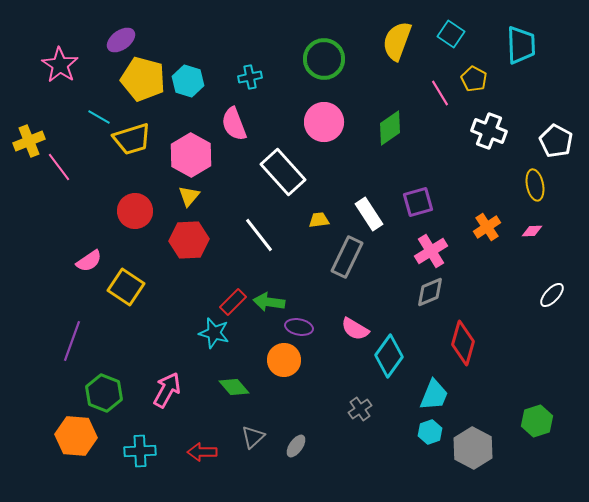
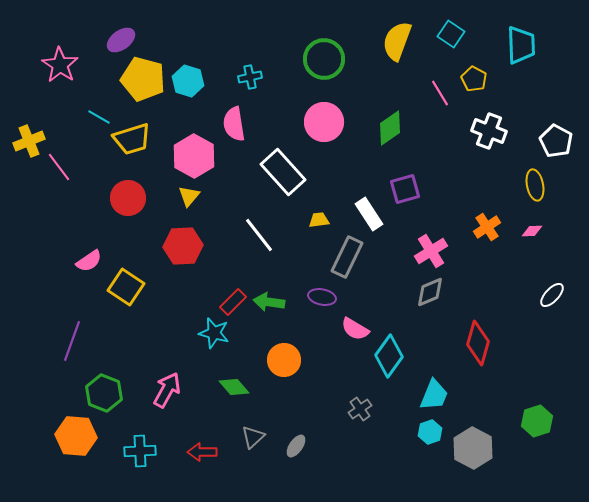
pink semicircle at (234, 124): rotated 12 degrees clockwise
pink hexagon at (191, 155): moved 3 px right, 1 px down
purple square at (418, 202): moved 13 px left, 13 px up
red circle at (135, 211): moved 7 px left, 13 px up
red hexagon at (189, 240): moved 6 px left, 6 px down
purple ellipse at (299, 327): moved 23 px right, 30 px up
red diamond at (463, 343): moved 15 px right
